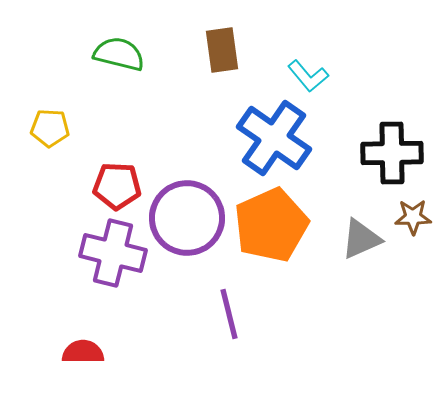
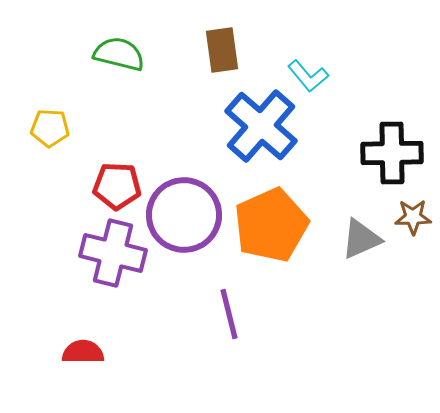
blue cross: moved 13 px left, 12 px up; rotated 6 degrees clockwise
purple circle: moved 3 px left, 3 px up
